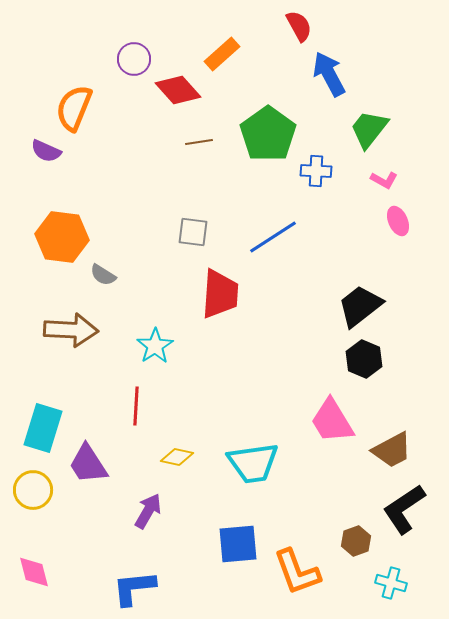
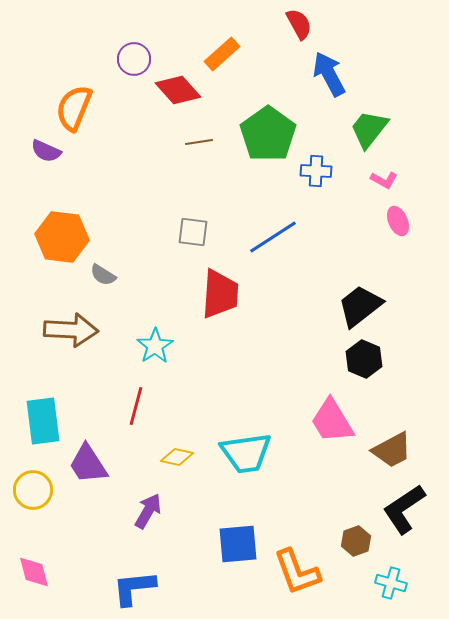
red semicircle: moved 2 px up
red line: rotated 12 degrees clockwise
cyan rectangle: moved 7 px up; rotated 24 degrees counterclockwise
cyan trapezoid: moved 7 px left, 10 px up
